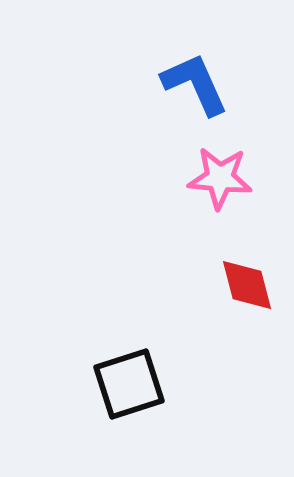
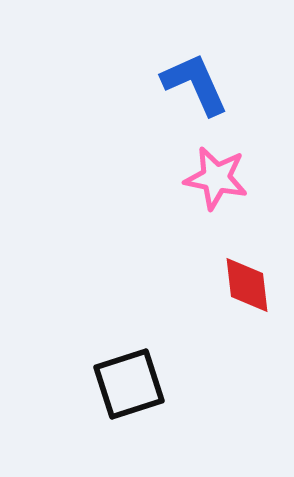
pink star: moved 4 px left; rotated 6 degrees clockwise
red diamond: rotated 8 degrees clockwise
